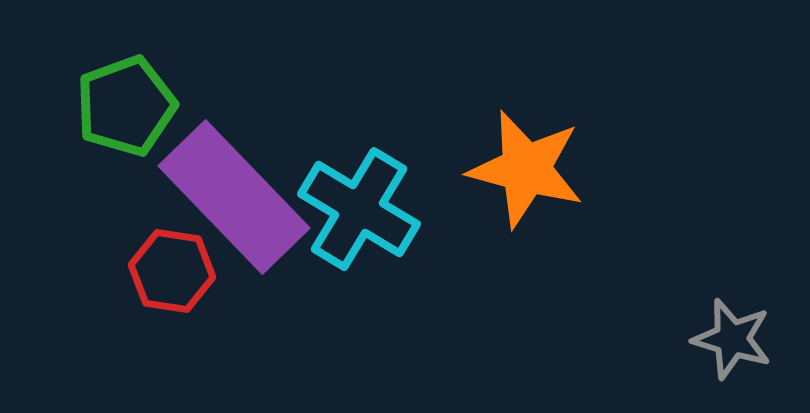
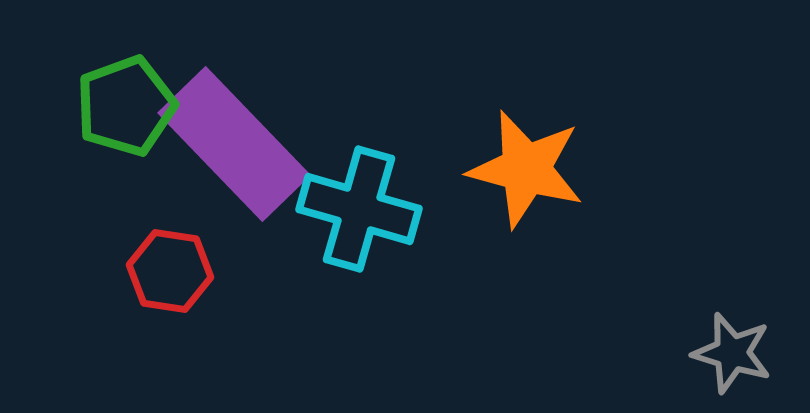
purple rectangle: moved 53 px up
cyan cross: rotated 15 degrees counterclockwise
red hexagon: moved 2 px left
gray star: moved 14 px down
